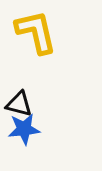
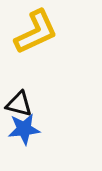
yellow L-shape: rotated 78 degrees clockwise
